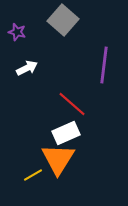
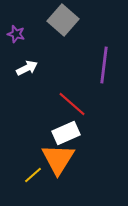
purple star: moved 1 px left, 2 px down
yellow line: rotated 12 degrees counterclockwise
